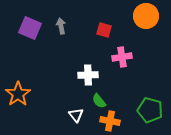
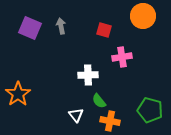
orange circle: moved 3 px left
